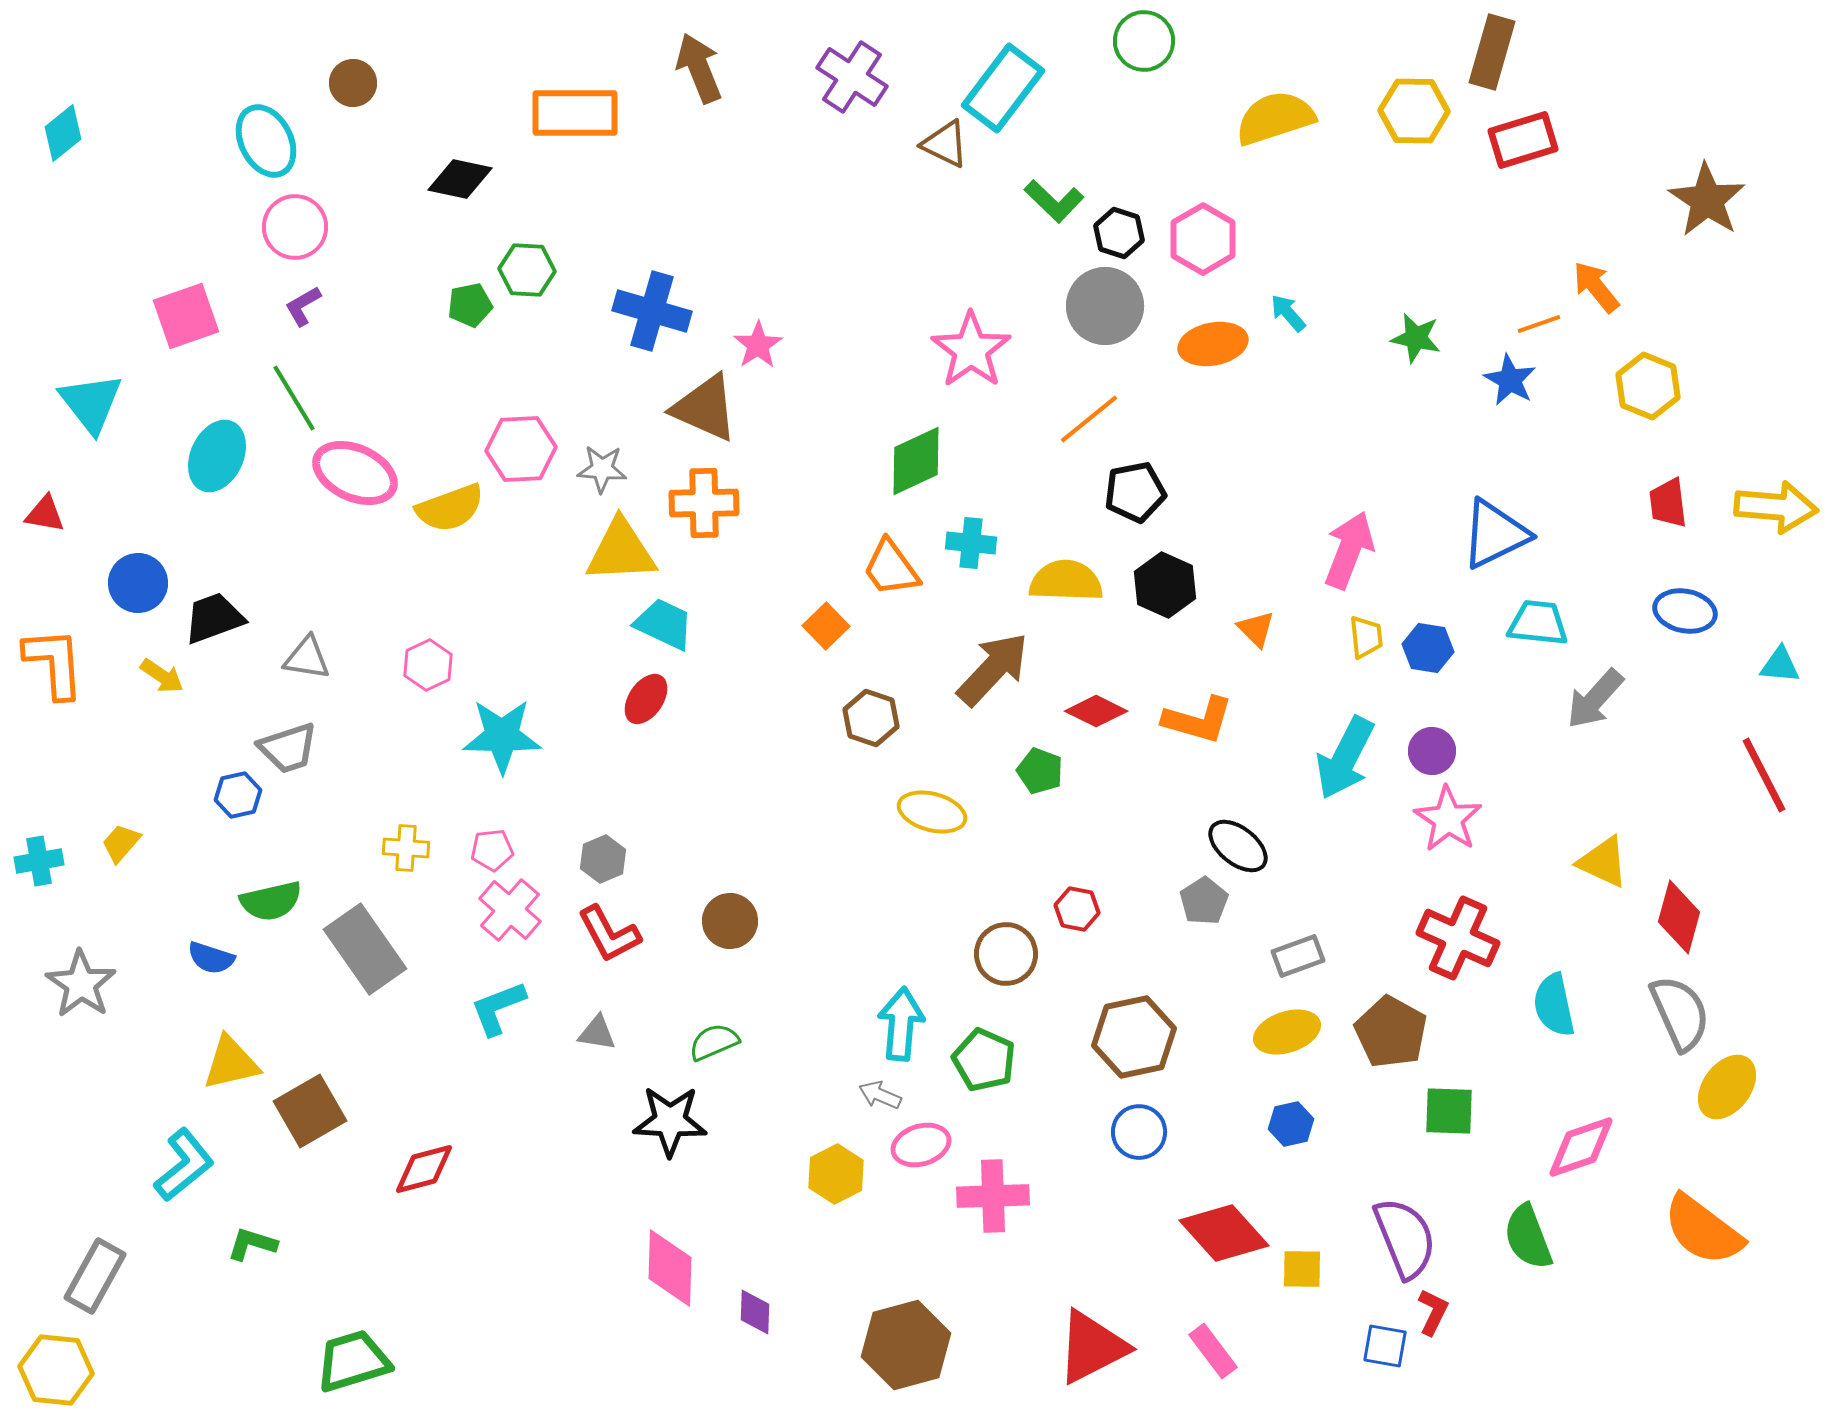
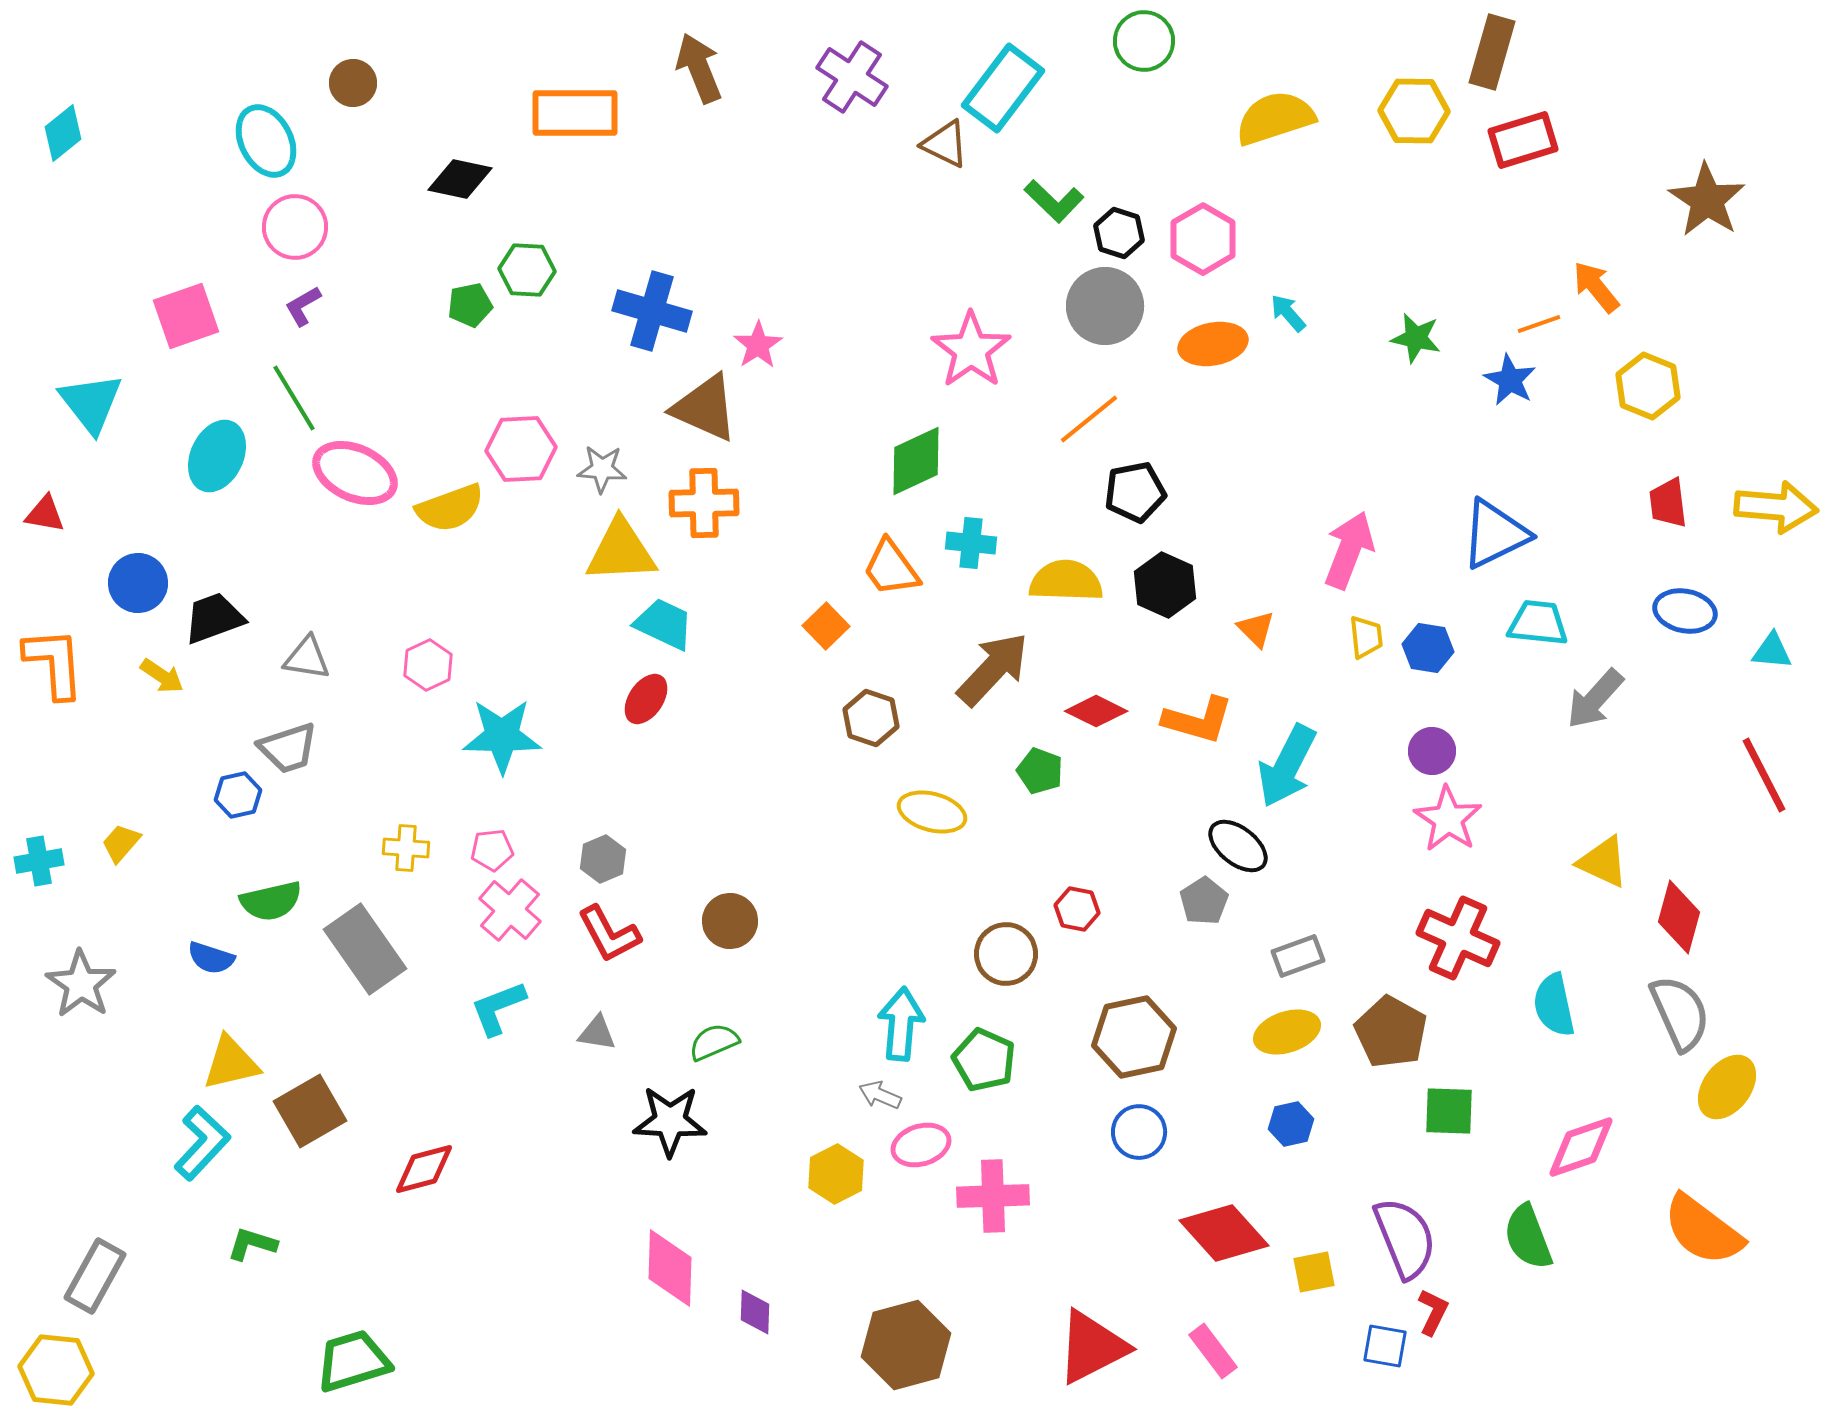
cyan triangle at (1780, 665): moved 8 px left, 14 px up
cyan arrow at (1345, 758): moved 58 px left, 8 px down
cyan L-shape at (184, 1165): moved 18 px right, 22 px up; rotated 8 degrees counterclockwise
yellow square at (1302, 1269): moved 12 px right, 3 px down; rotated 12 degrees counterclockwise
